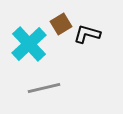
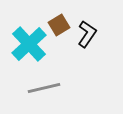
brown square: moved 2 px left, 1 px down
black L-shape: rotated 108 degrees clockwise
